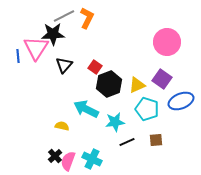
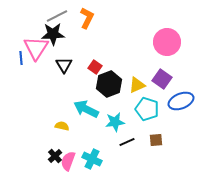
gray line: moved 7 px left
blue line: moved 3 px right, 2 px down
black triangle: rotated 12 degrees counterclockwise
